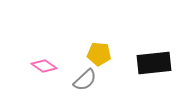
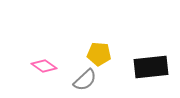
black rectangle: moved 3 px left, 4 px down
